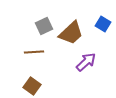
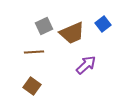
blue square: rotated 21 degrees clockwise
brown trapezoid: moved 1 px right; rotated 20 degrees clockwise
purple arrow: moved 3 px down
